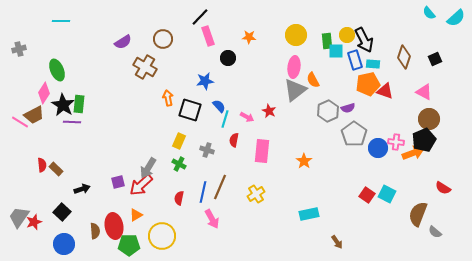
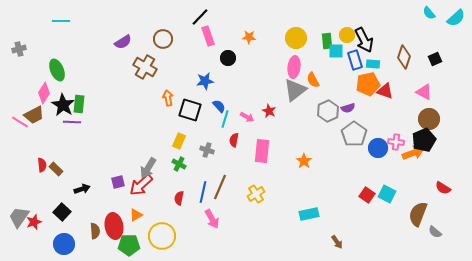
yellow circle at (296, 35): moved 3 px down
